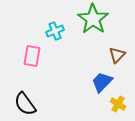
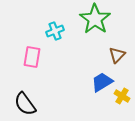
green star: moved 2 px right
pink rectangle: moved 1 px down
blue trapezoid: rotated 15 degrees clockwise
yellow cross: moved 4 px right, 8 px up
